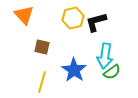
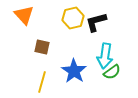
blue star: moved 1 px down
